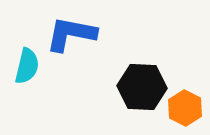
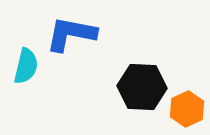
cyan semicircle: moved 1 px left
orange hexagon: moved 2 px right, 1 px down; rotated 8 degrees clockwise
